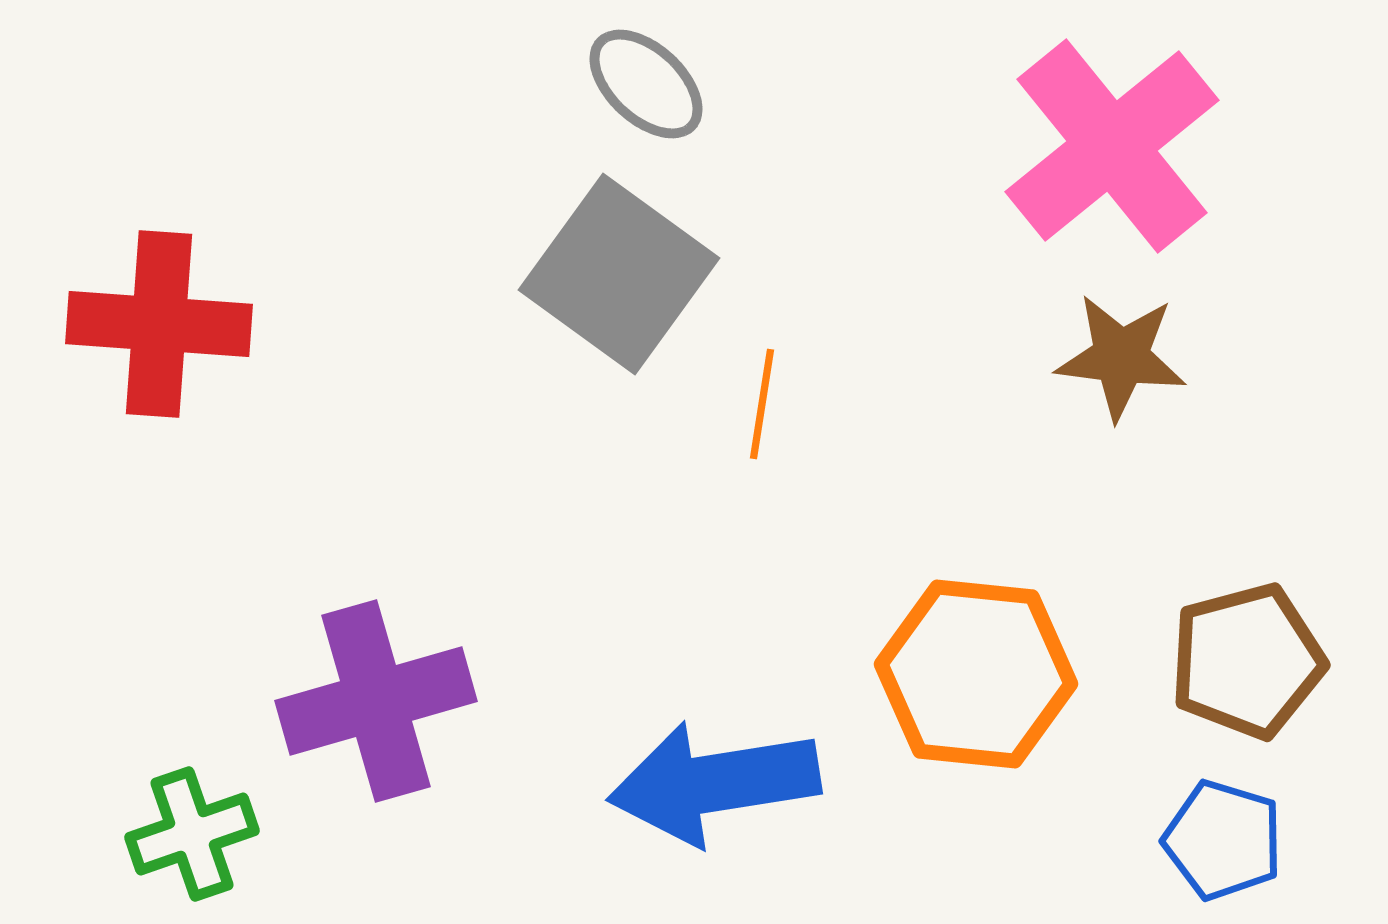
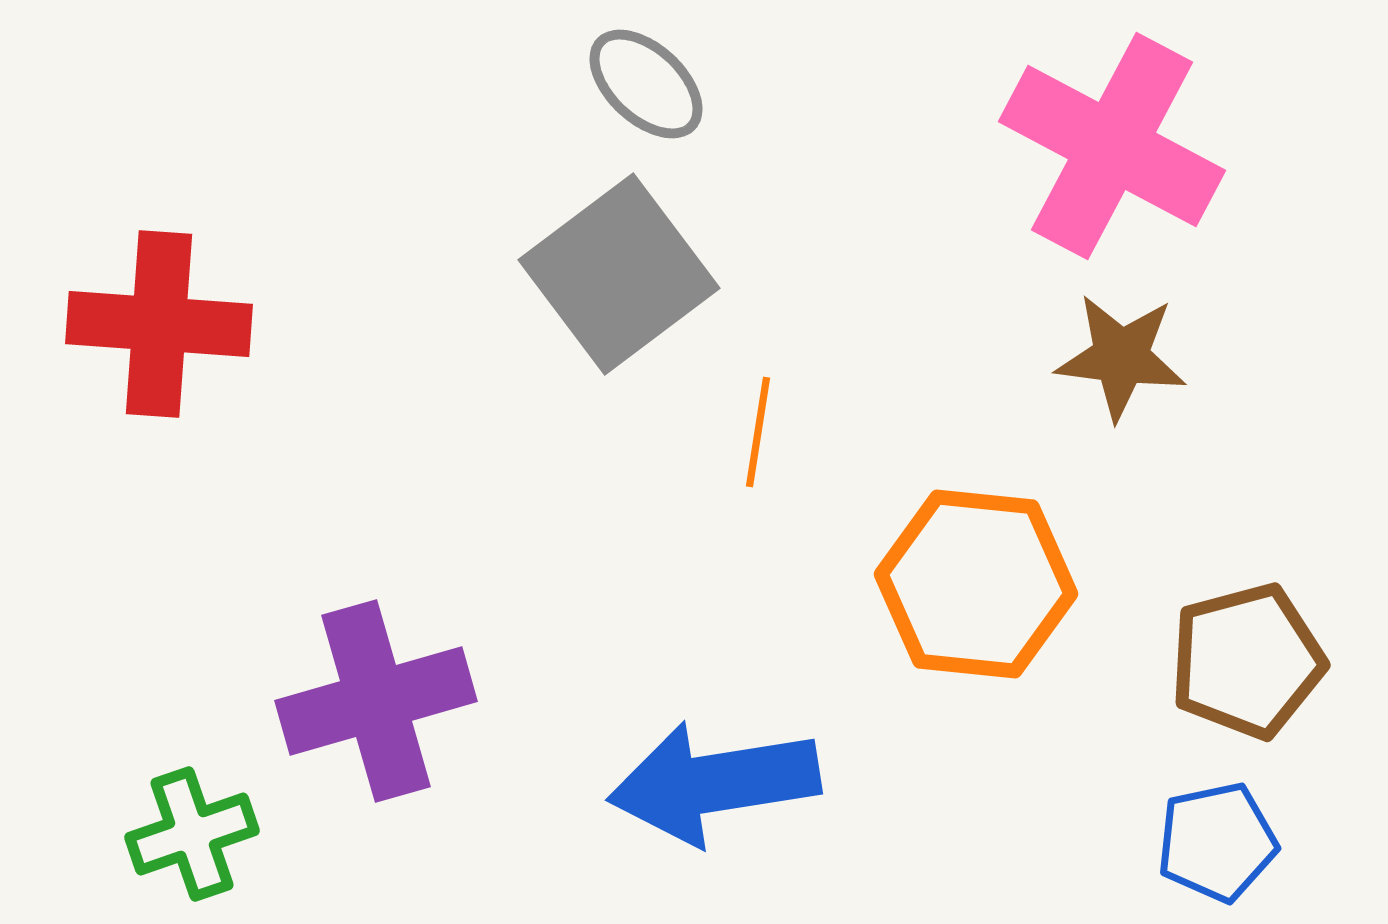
pink cross: rotated 23 degrees counterclockwise
gray square: rotated 17 degrees clockwise
orange line: moved 4 px left, 28 px down
orange hexagon: moved 90 px up
blue pentagon: moved 6 px left, 2 px down; rotated 29 degrees counterclockwise
